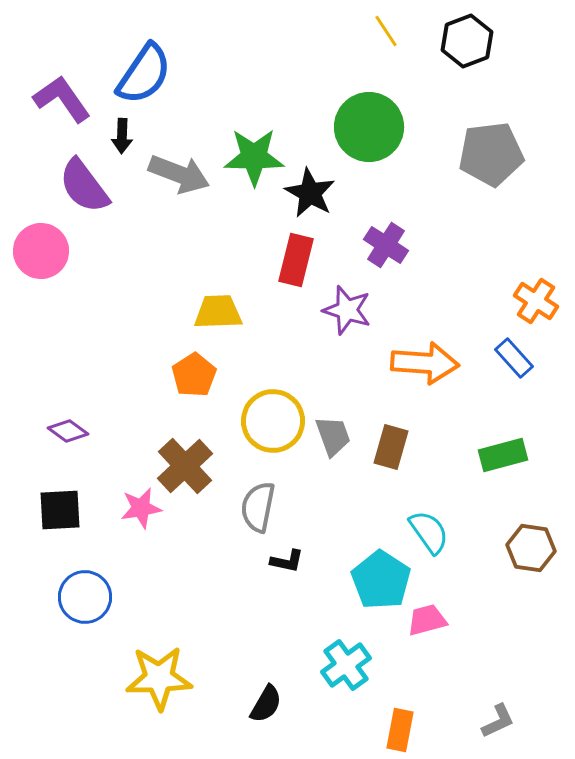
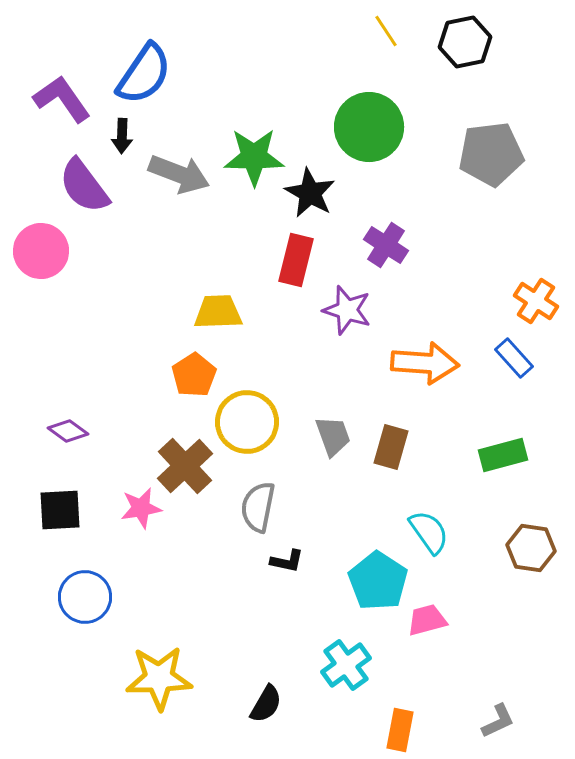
black hexagon: moved 2 px left, 1 px down; rotated 9 degrees clockwise
yellow circle: moved 26 px left, 1 px down
cyan pentagon: moved 3 px left, 1 px down
